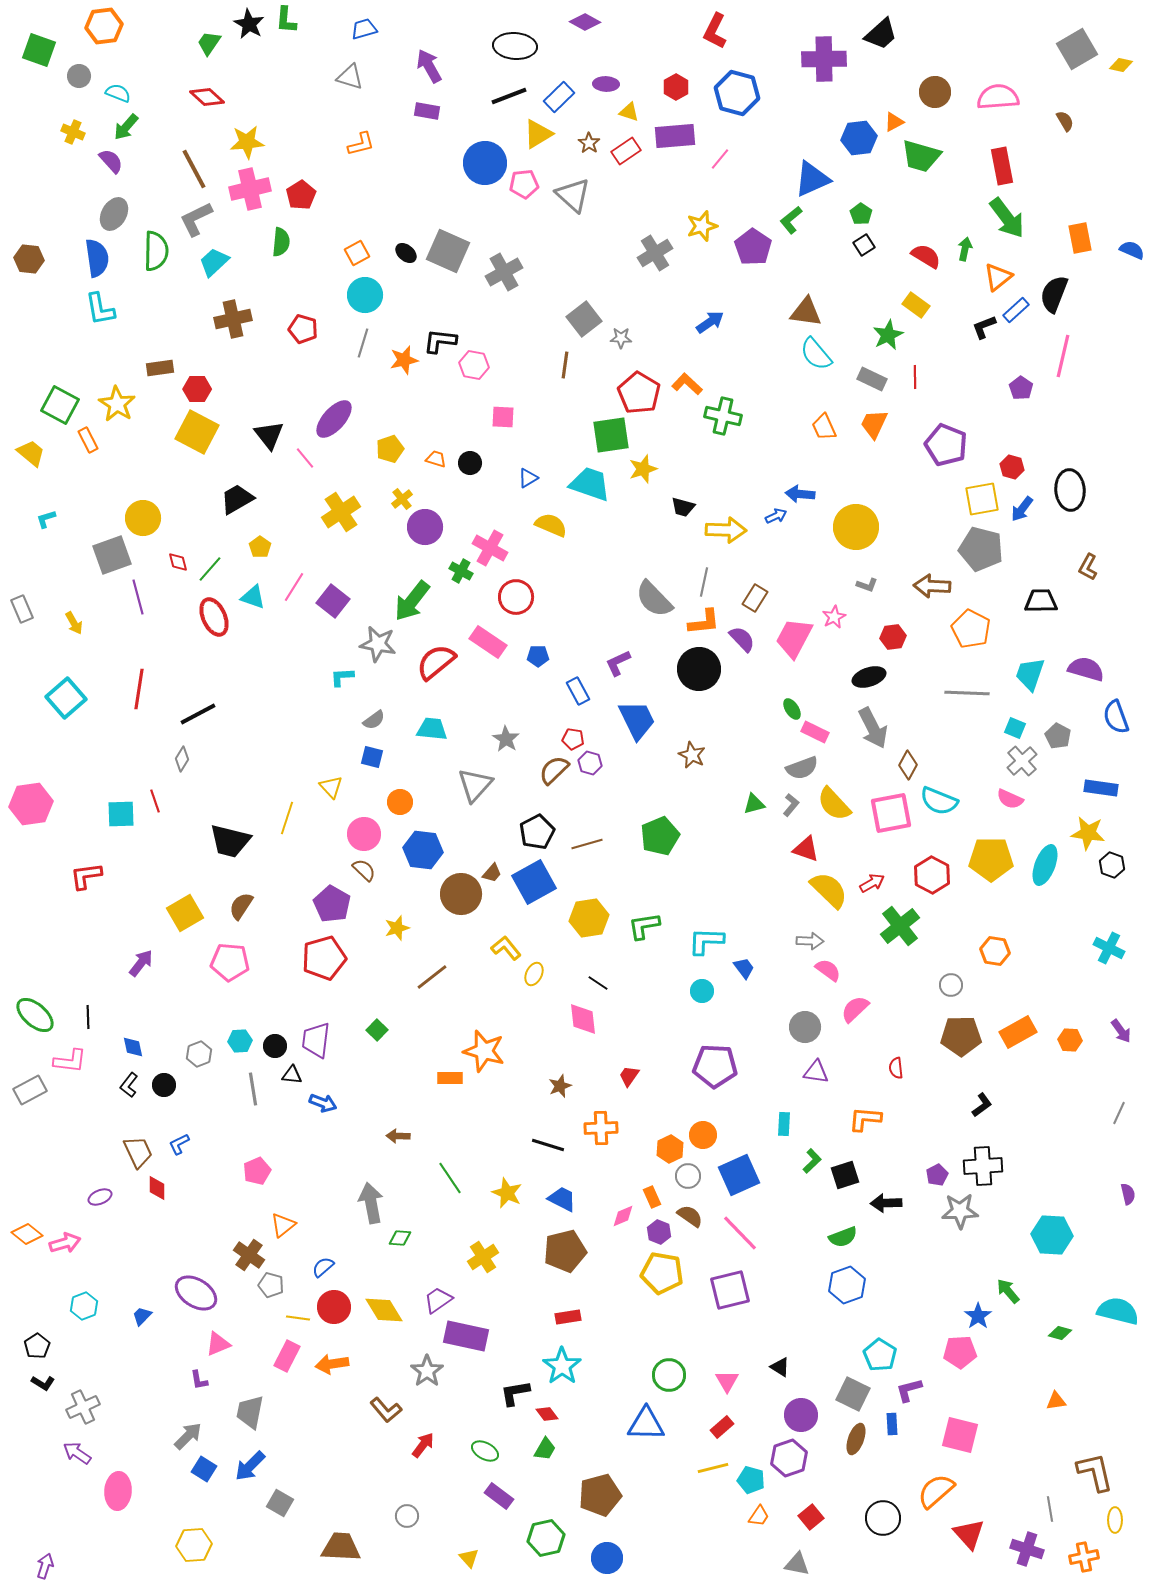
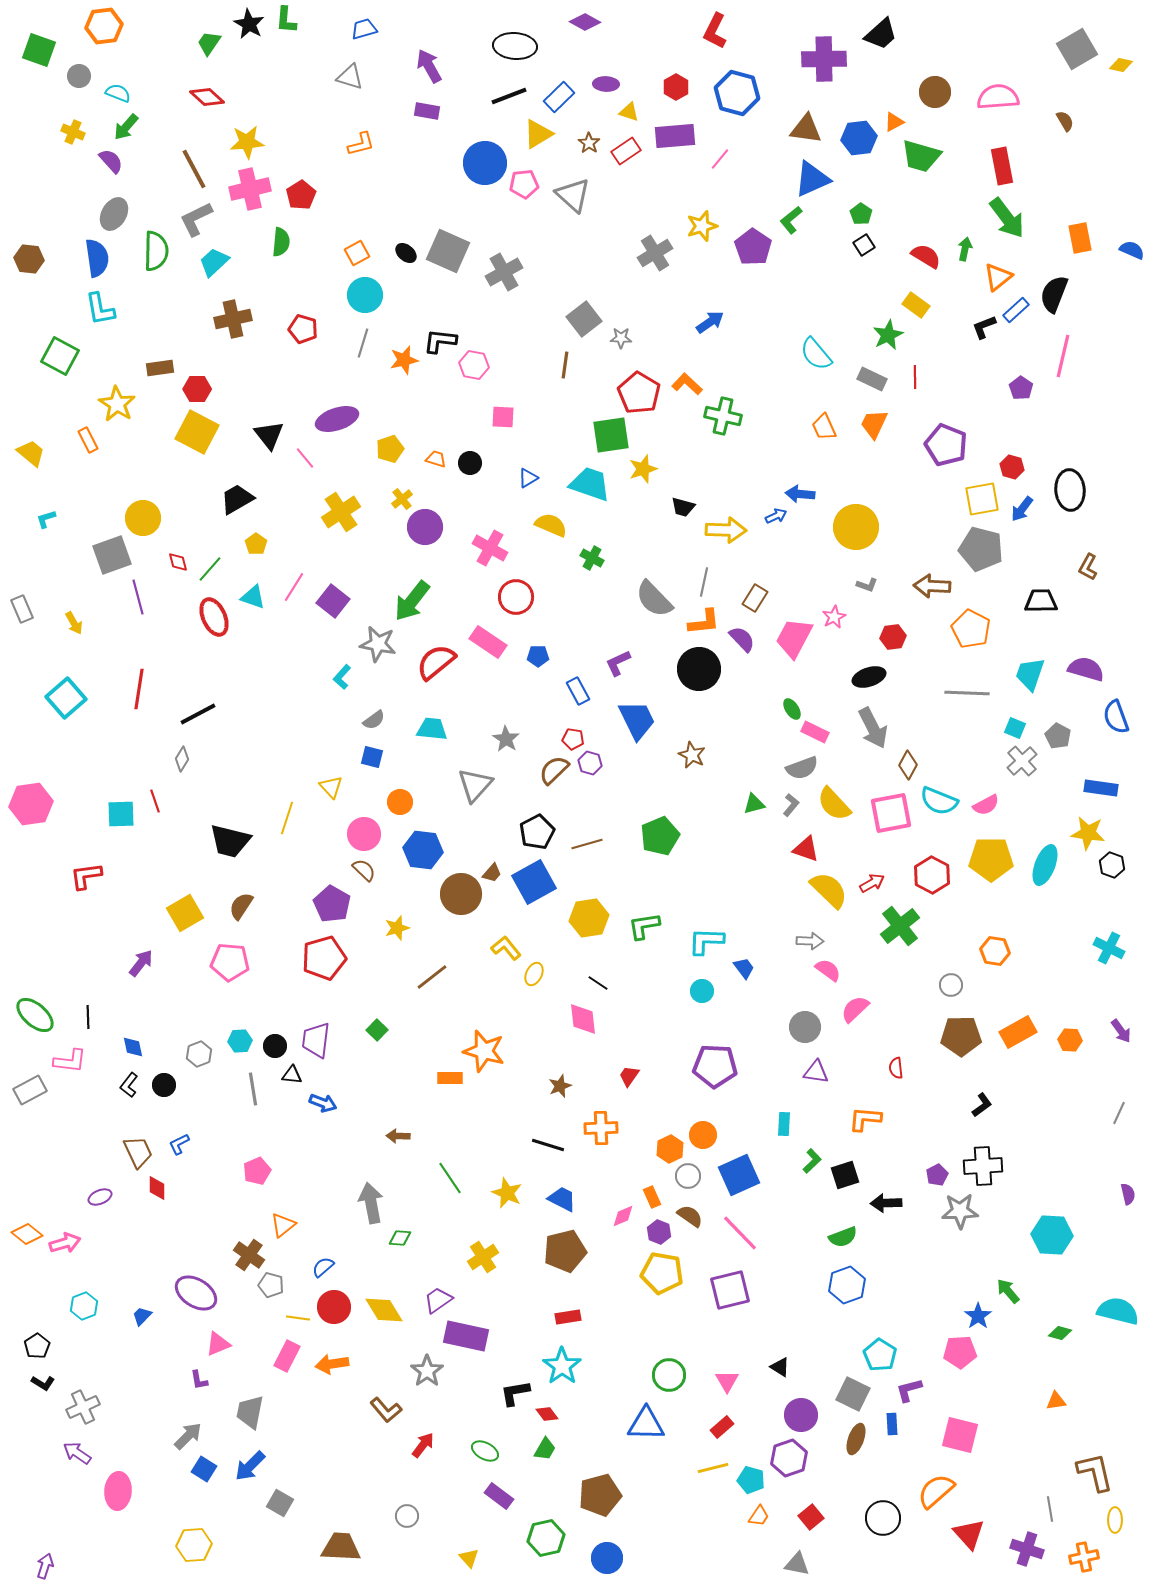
brown triangle at (806, 312): moved 183 px up
green square at (60, 405): moved 49 px up
purple ellipse at (334, 419): moved 3 px right; rotated 30 degrees clockwise
yellow pentagon at (260, 547): moved 4 px left, 3 px up
green cross at (461, 571): moved 131 px right, 13 px up
cyan L-shape at (342, 677): rotated 45 degrees counterclockwise
pink semicircle at (1010, 799): moved 24 px left, 6 px down; rotated 52 degrees counterclockwise
